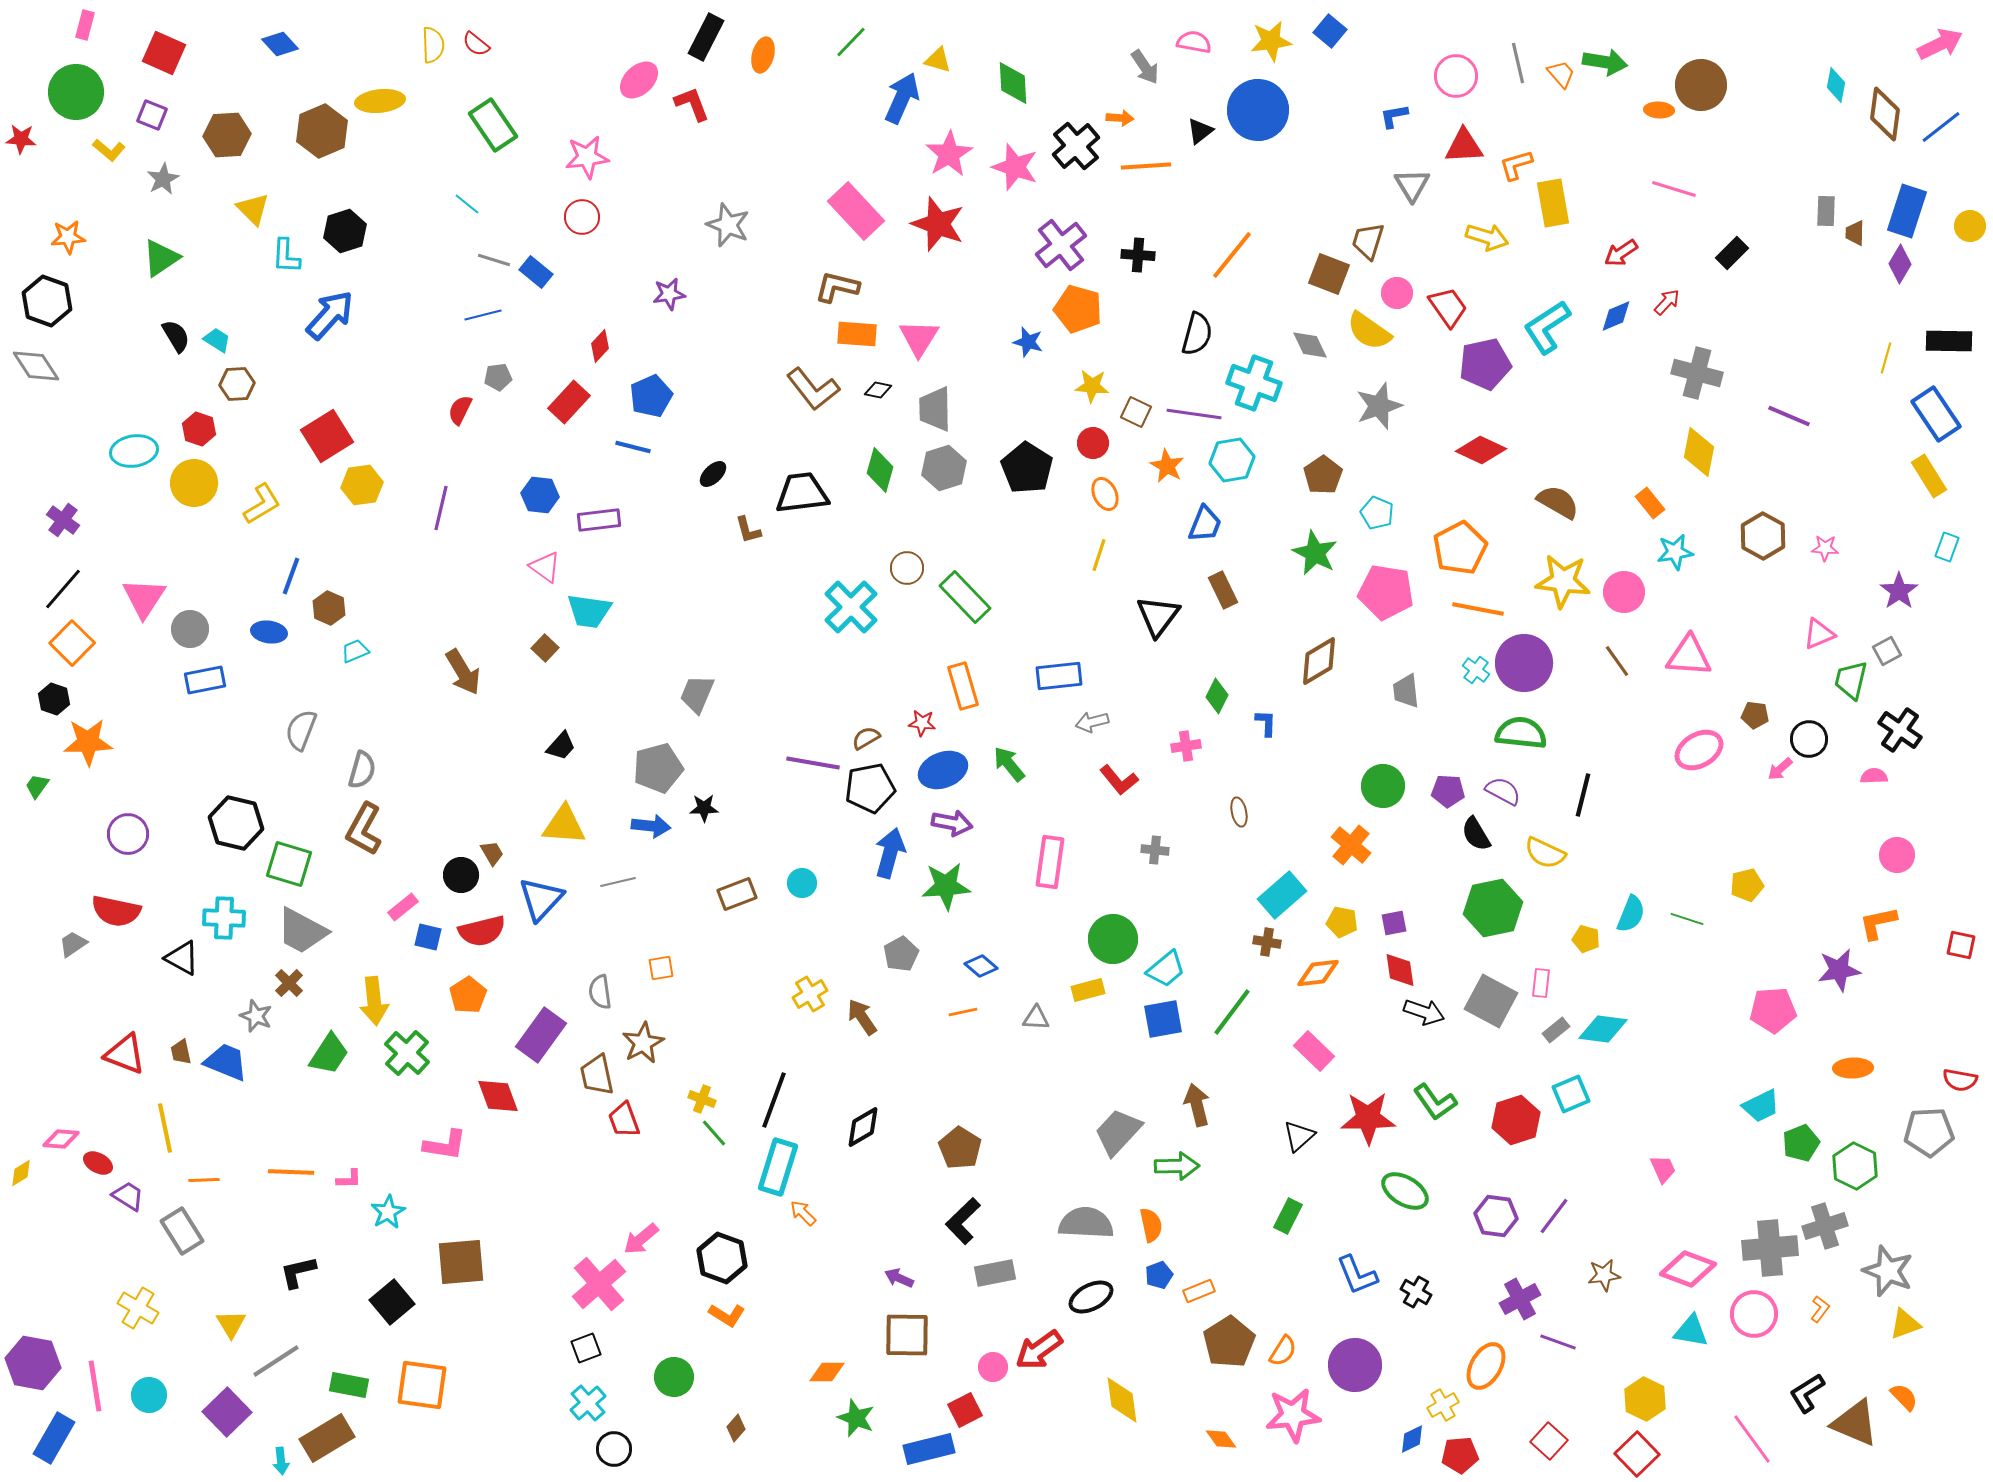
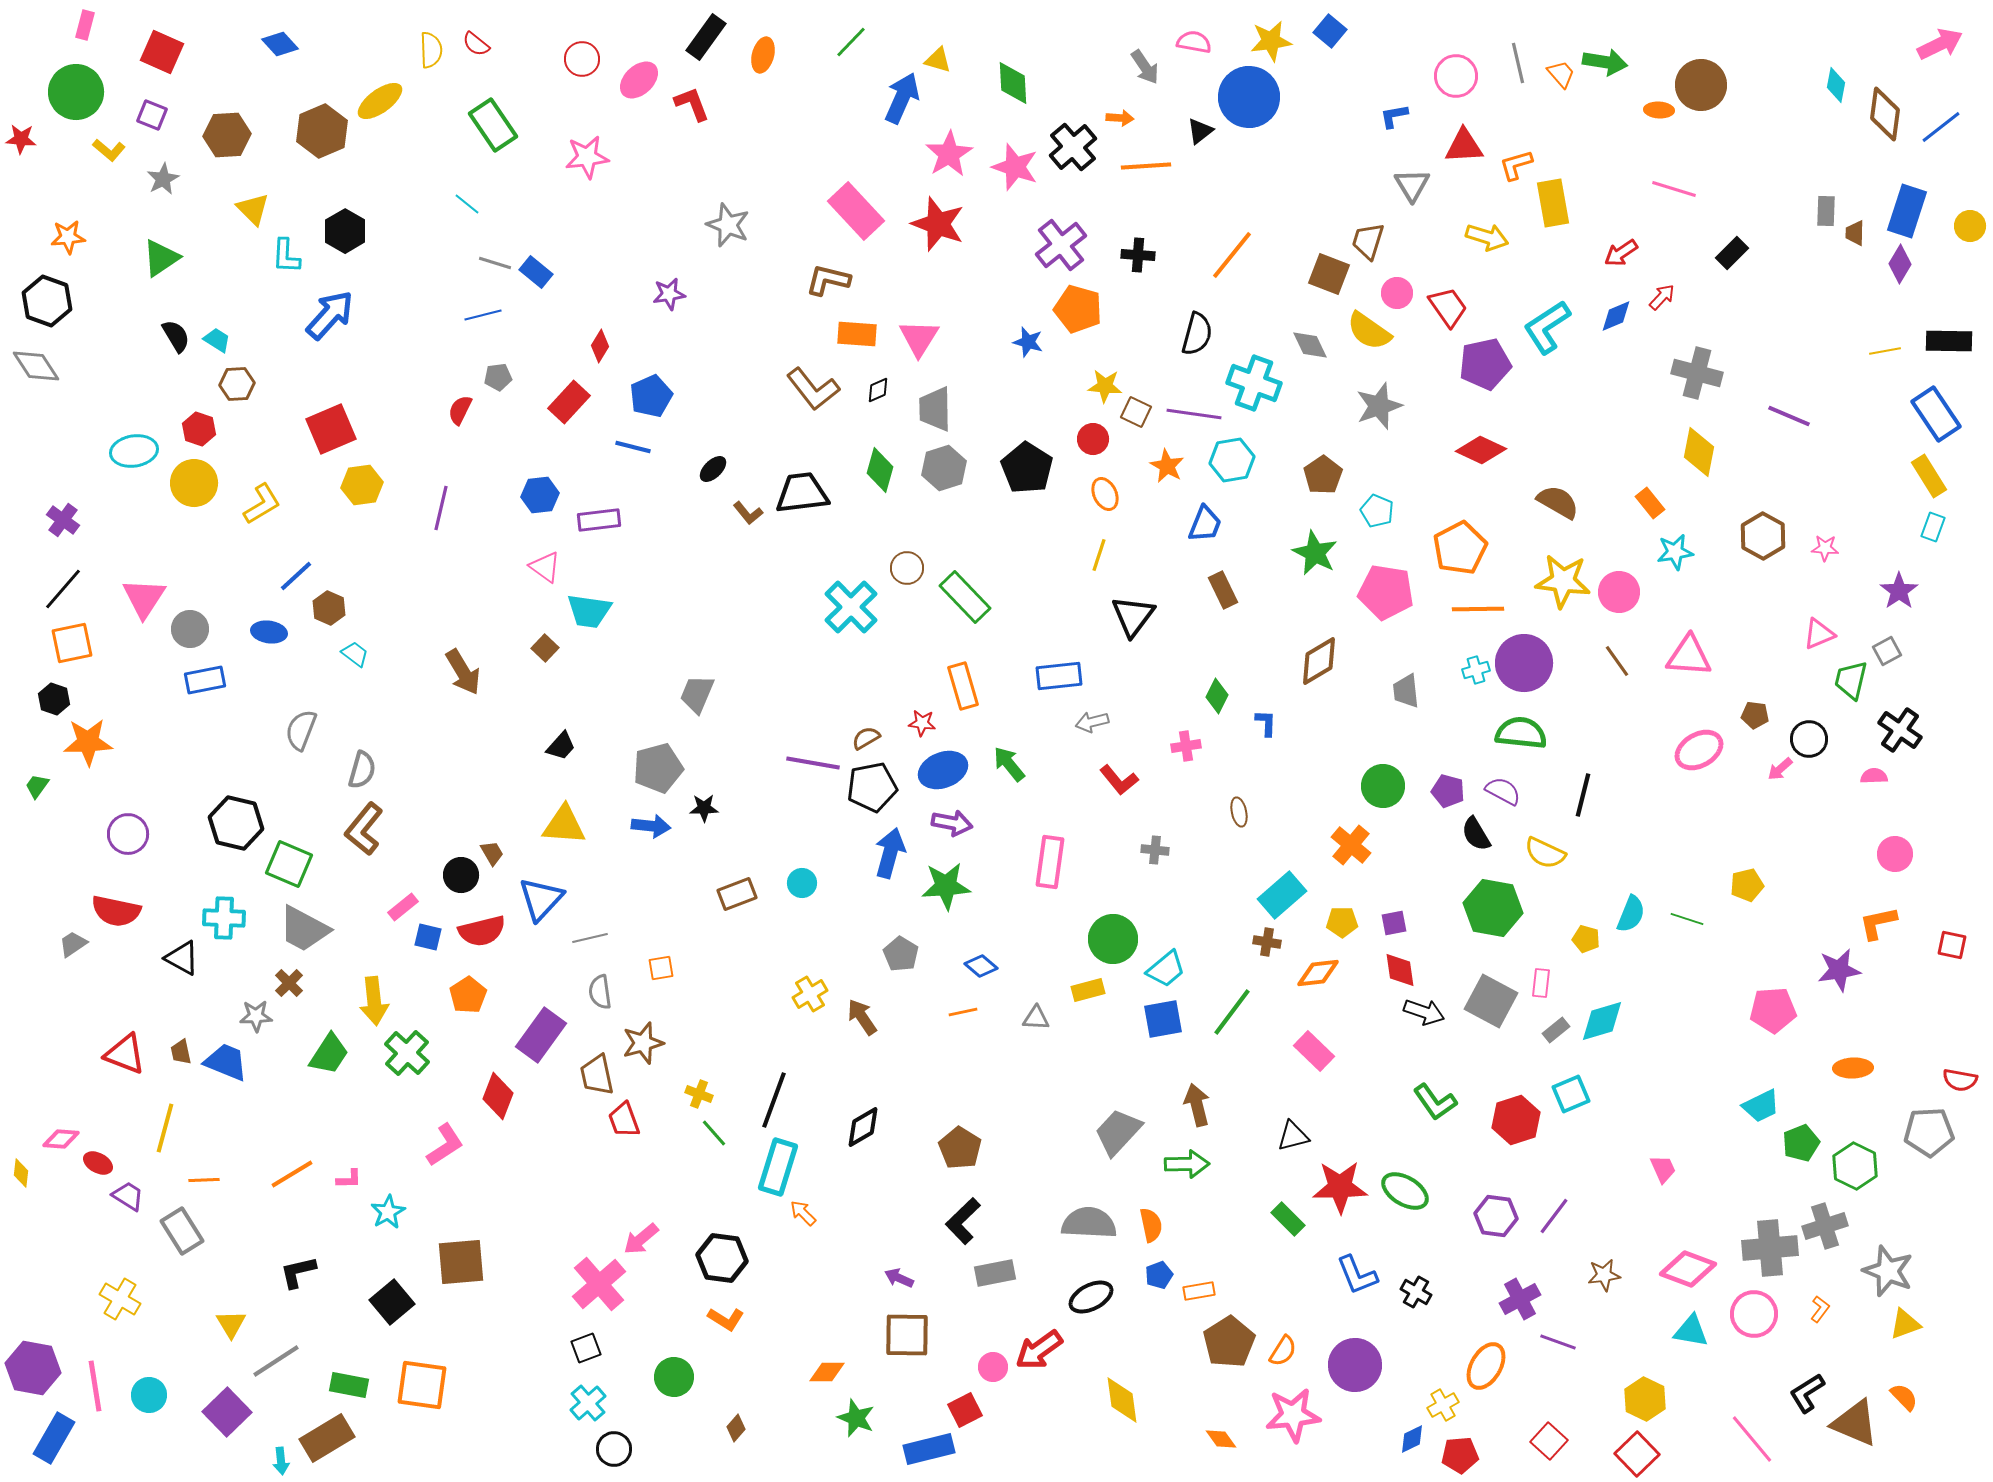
black rectangle at (706, 37): rotated 9 degrees clockwise
yellow semicircle at (433, 45): moved 2 px left, 5 px down
red square at (164, 53): moved 2 px left, 1 px up
yellow ellipse at (380, 101): rotated 30 degrees counterclockwise
blue circle at (1258, 110): moved 9 px left, 13 px up
black cross at (1076, 146): moved 3 px left, 1 px down
red circle at (582, 217): moved 158 px up
black hexagon at (345, 231): rotated 12 degrees counterclockwise
gray line at (494, 260): moved 1 px right, 3 px down
brown L-shape at (837, 287): moved 9 px left, 7 px up
red arrow at (1667, 302): moved 5 px left, 5 px up
red diamond at (600, 346): rotated 12 degrees counterclockwise
yellow line at (1886, 358): moved 1 px left, 7 px up; rotated 64 degrees clockwise
yellow star at (1092, 386): moved 13 px right
black diamond at (878, 390): rotated 36 degrees counterclockwise
red square at (327, 436): moved 4 px right, 7 px up; rotated 9 degrees clockwise
red circle at (1093, 443): moved 4 px up
black ellipse at (713, 474): moved 5 px up
blue hexagon at (540, 495): rotated 12 degrees counterclockwise
cyan pentagon at (1377, 513): moved 2 px up
brown L-shape at (748, 530): moved 17 px up; rotated 24 degrees counterclockwise
cyan rectangle at (1947, 547): moved 14 px left, 20 px up
blue line at (291, 576): moved 5 px right; rotated 27 degrees clockwise
pink circle at (1624, 592): moved 5 px left
orange line at (1478, 609): rotated 12 degrees counterclockwise
black triangle at (1158, 616): moved 25 px left
orange square at (72, 643): rotated 33 degrees clockwise
cyan trapezoid at (355, 651): moved 3 px down; rotated 60 degrees clockwise
cyan cross at (1476, 670): rotated 36 degrees clockwise
black pentagon at (870, 788): moved 2 px right, 1 px up
purple pentagon at (1448, 791): rotated 12 degrees clockwise
brown L-shape at (364, 829): rotated 10 degrees clockwise
pink circle at (1897, 855): moved 2 px left, 1 px up
green square at (289, 864): rotated 6 degrees clockwise
gray line at (618, 882): moved 28 px left, 56 px down
green hexagon at (1493, 908): rotated 22 degrees clockwise
yellow pentagon at (1342, 922): rotated 12 degrees counterclockwise
gray trapezoid at (302, 931): moved 2 px right, 2 px up
red square at (1961, 945): moved 9 px left
gray pentagon at (901, 954): rotated 12 degrees counterclockwise
gray star at (256, 1016): rotated 24 degrees counterclockwise
cyan diamond at (1603, 1029): moved 1 px left, 8 px up; rotated 24 degrees counterclockwise
brown star at (643, 1043): rotated 12 degrees clockwise
red diamond at (498, 1096): rotated 42 degrees clockwise
yellow cross at (702, 1099): moved 3 px left, 5 px up
red star at (1368, 1118): moved 28 px left, 69 px down
yellow line at (165, 1128): rotated 27 degrees clockwise
black triangle at (1299, 1136): moved 6 px left; rotated 28 degrees clockwise
pink L-shape at (445, 1145): rotated 42 degrees counterclockwise
green arrow at (1177, 1166): moved 10 px right, 2 px up
orange line at (291, 1172): moved 1 px right, 2 px down; rotated 33 degrees counterclockwise
yellow diamond at (21, 1173): rotated 52 degrees counterclockwise
green rectangle at (1288, 1216): moved 3 px down; rotated 72 degrees counterclockwise
gray semicircle at (1086, 1223): moved 3 px right
black hexagon at (722, 1258): rotated 12 degrees counterclockwise
orange rectangle at (1199, 1291): rotated 12 degrees clockwise
yellow cross at (138, 1308): moved 18 px left, 9 px up
orange L-shape at (727, 1315): moved 1 px left, 4 px down
purple hexagon at (33, 1363): moved 5 px down
pink line at (1752, 1439): rotated 4 degrees counterclockwise
